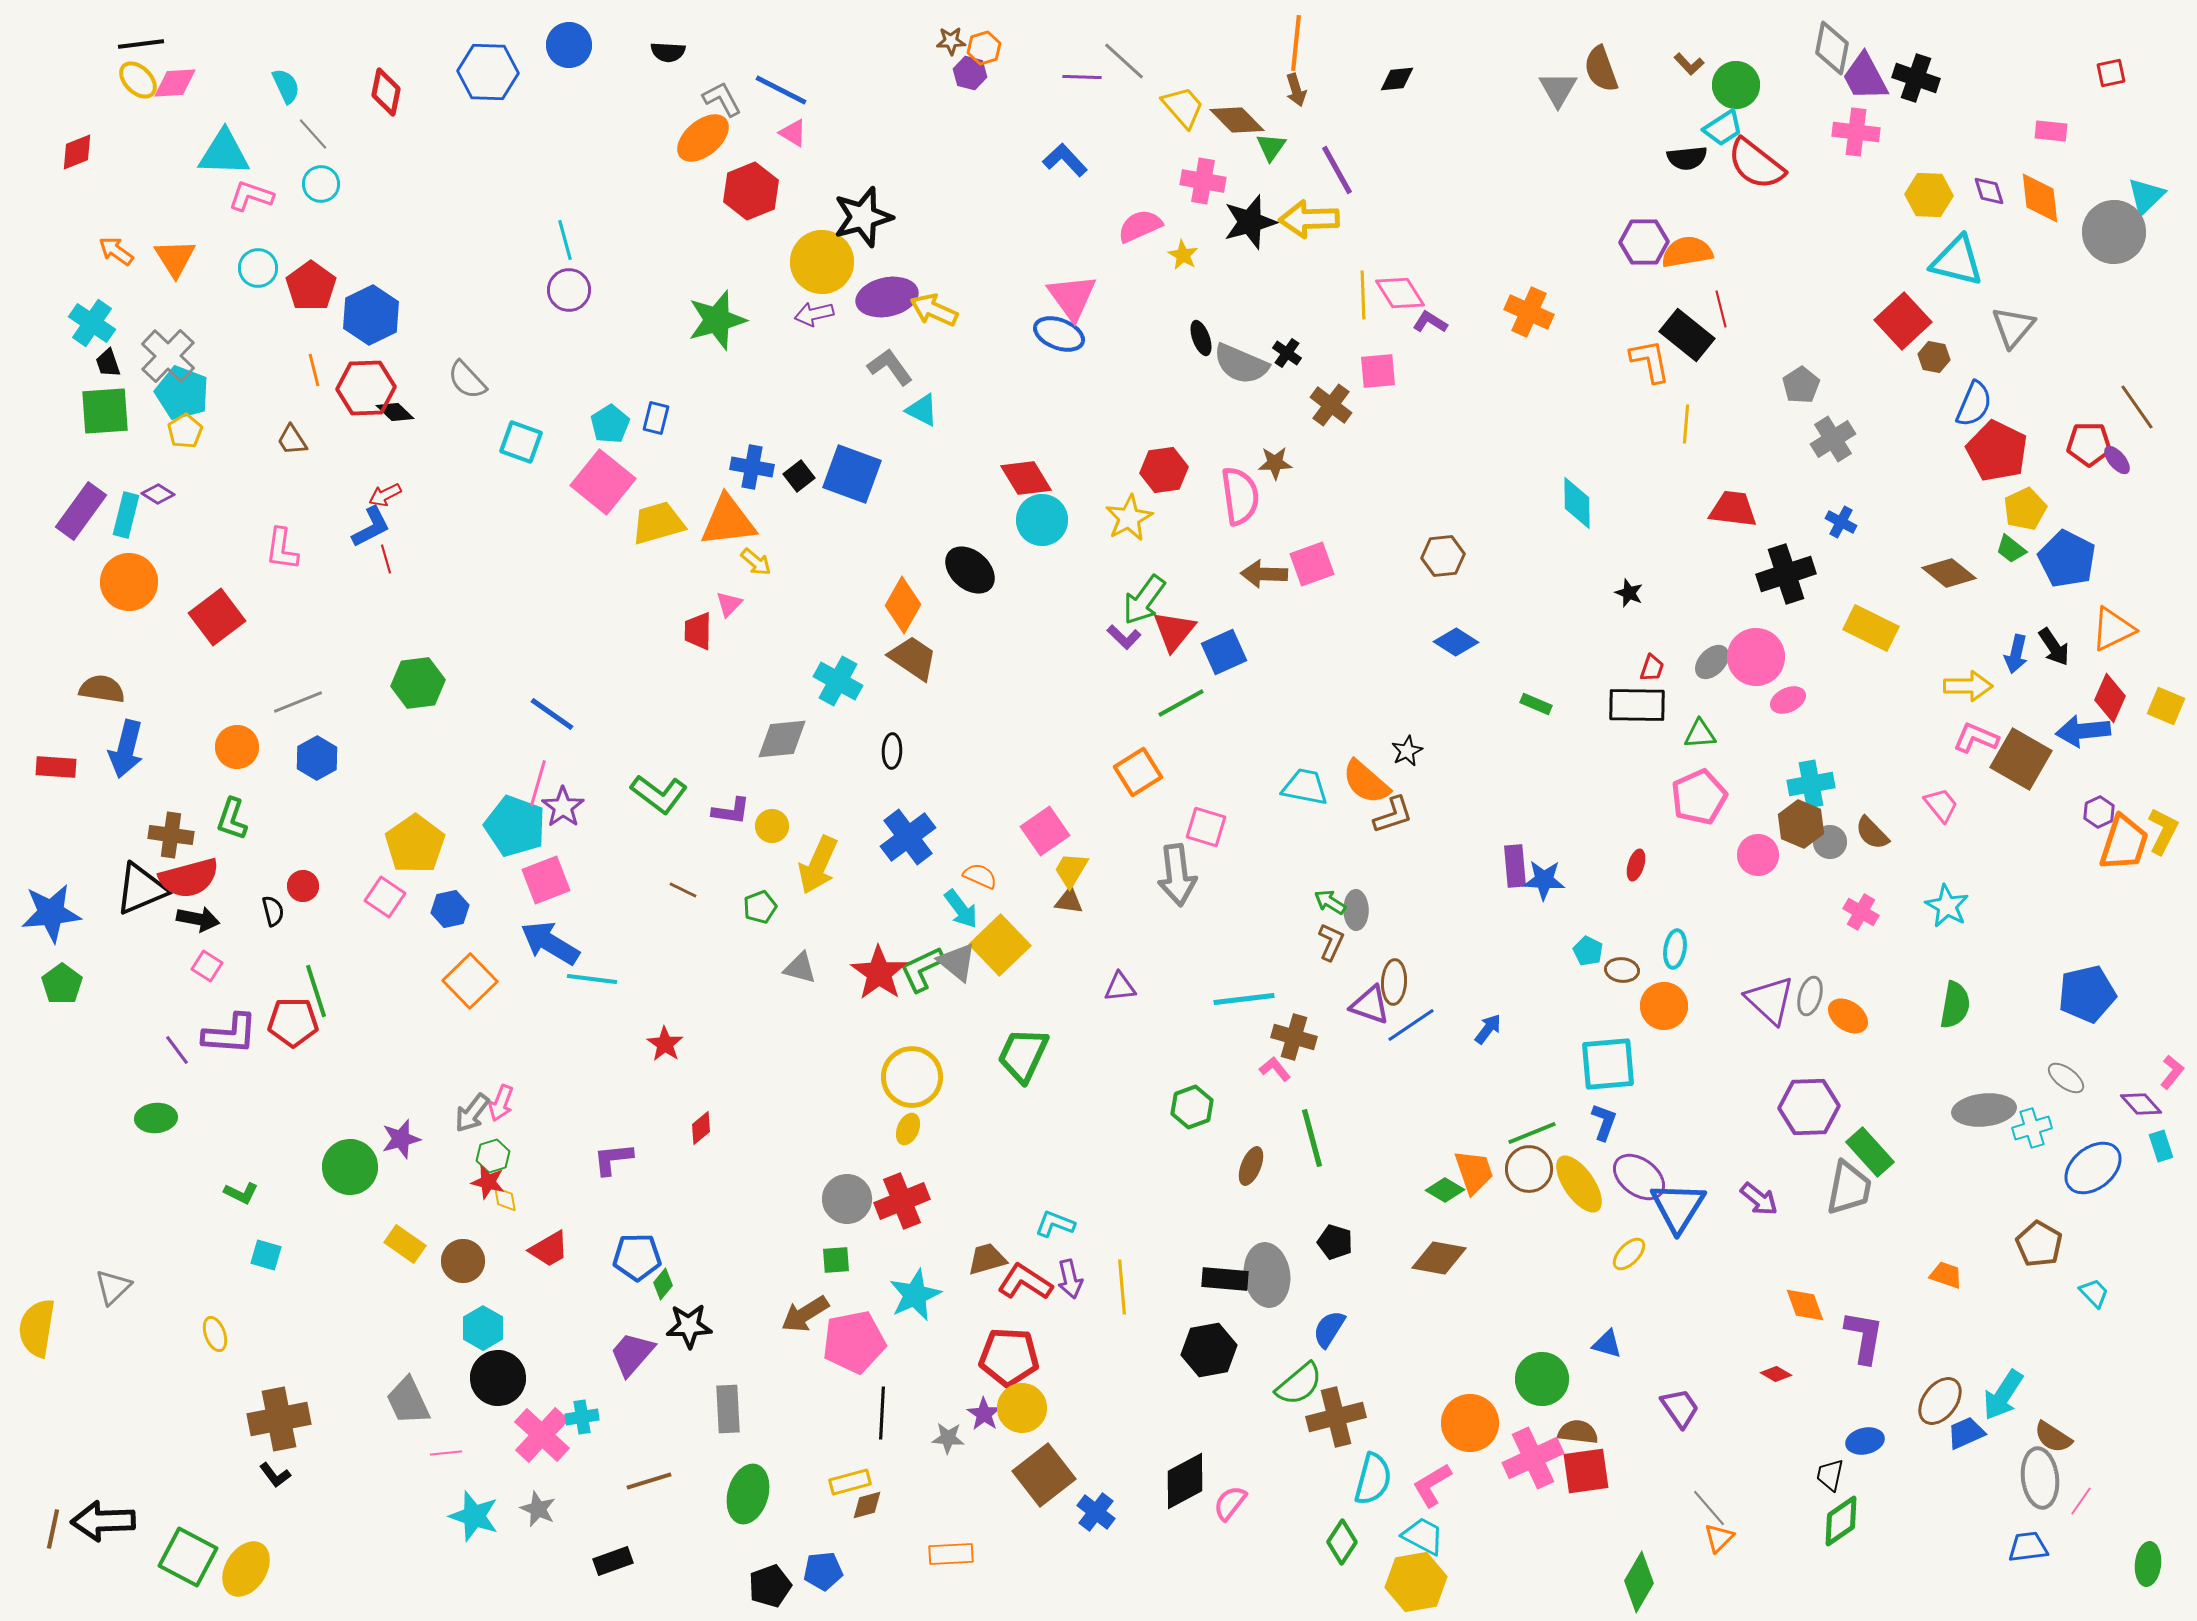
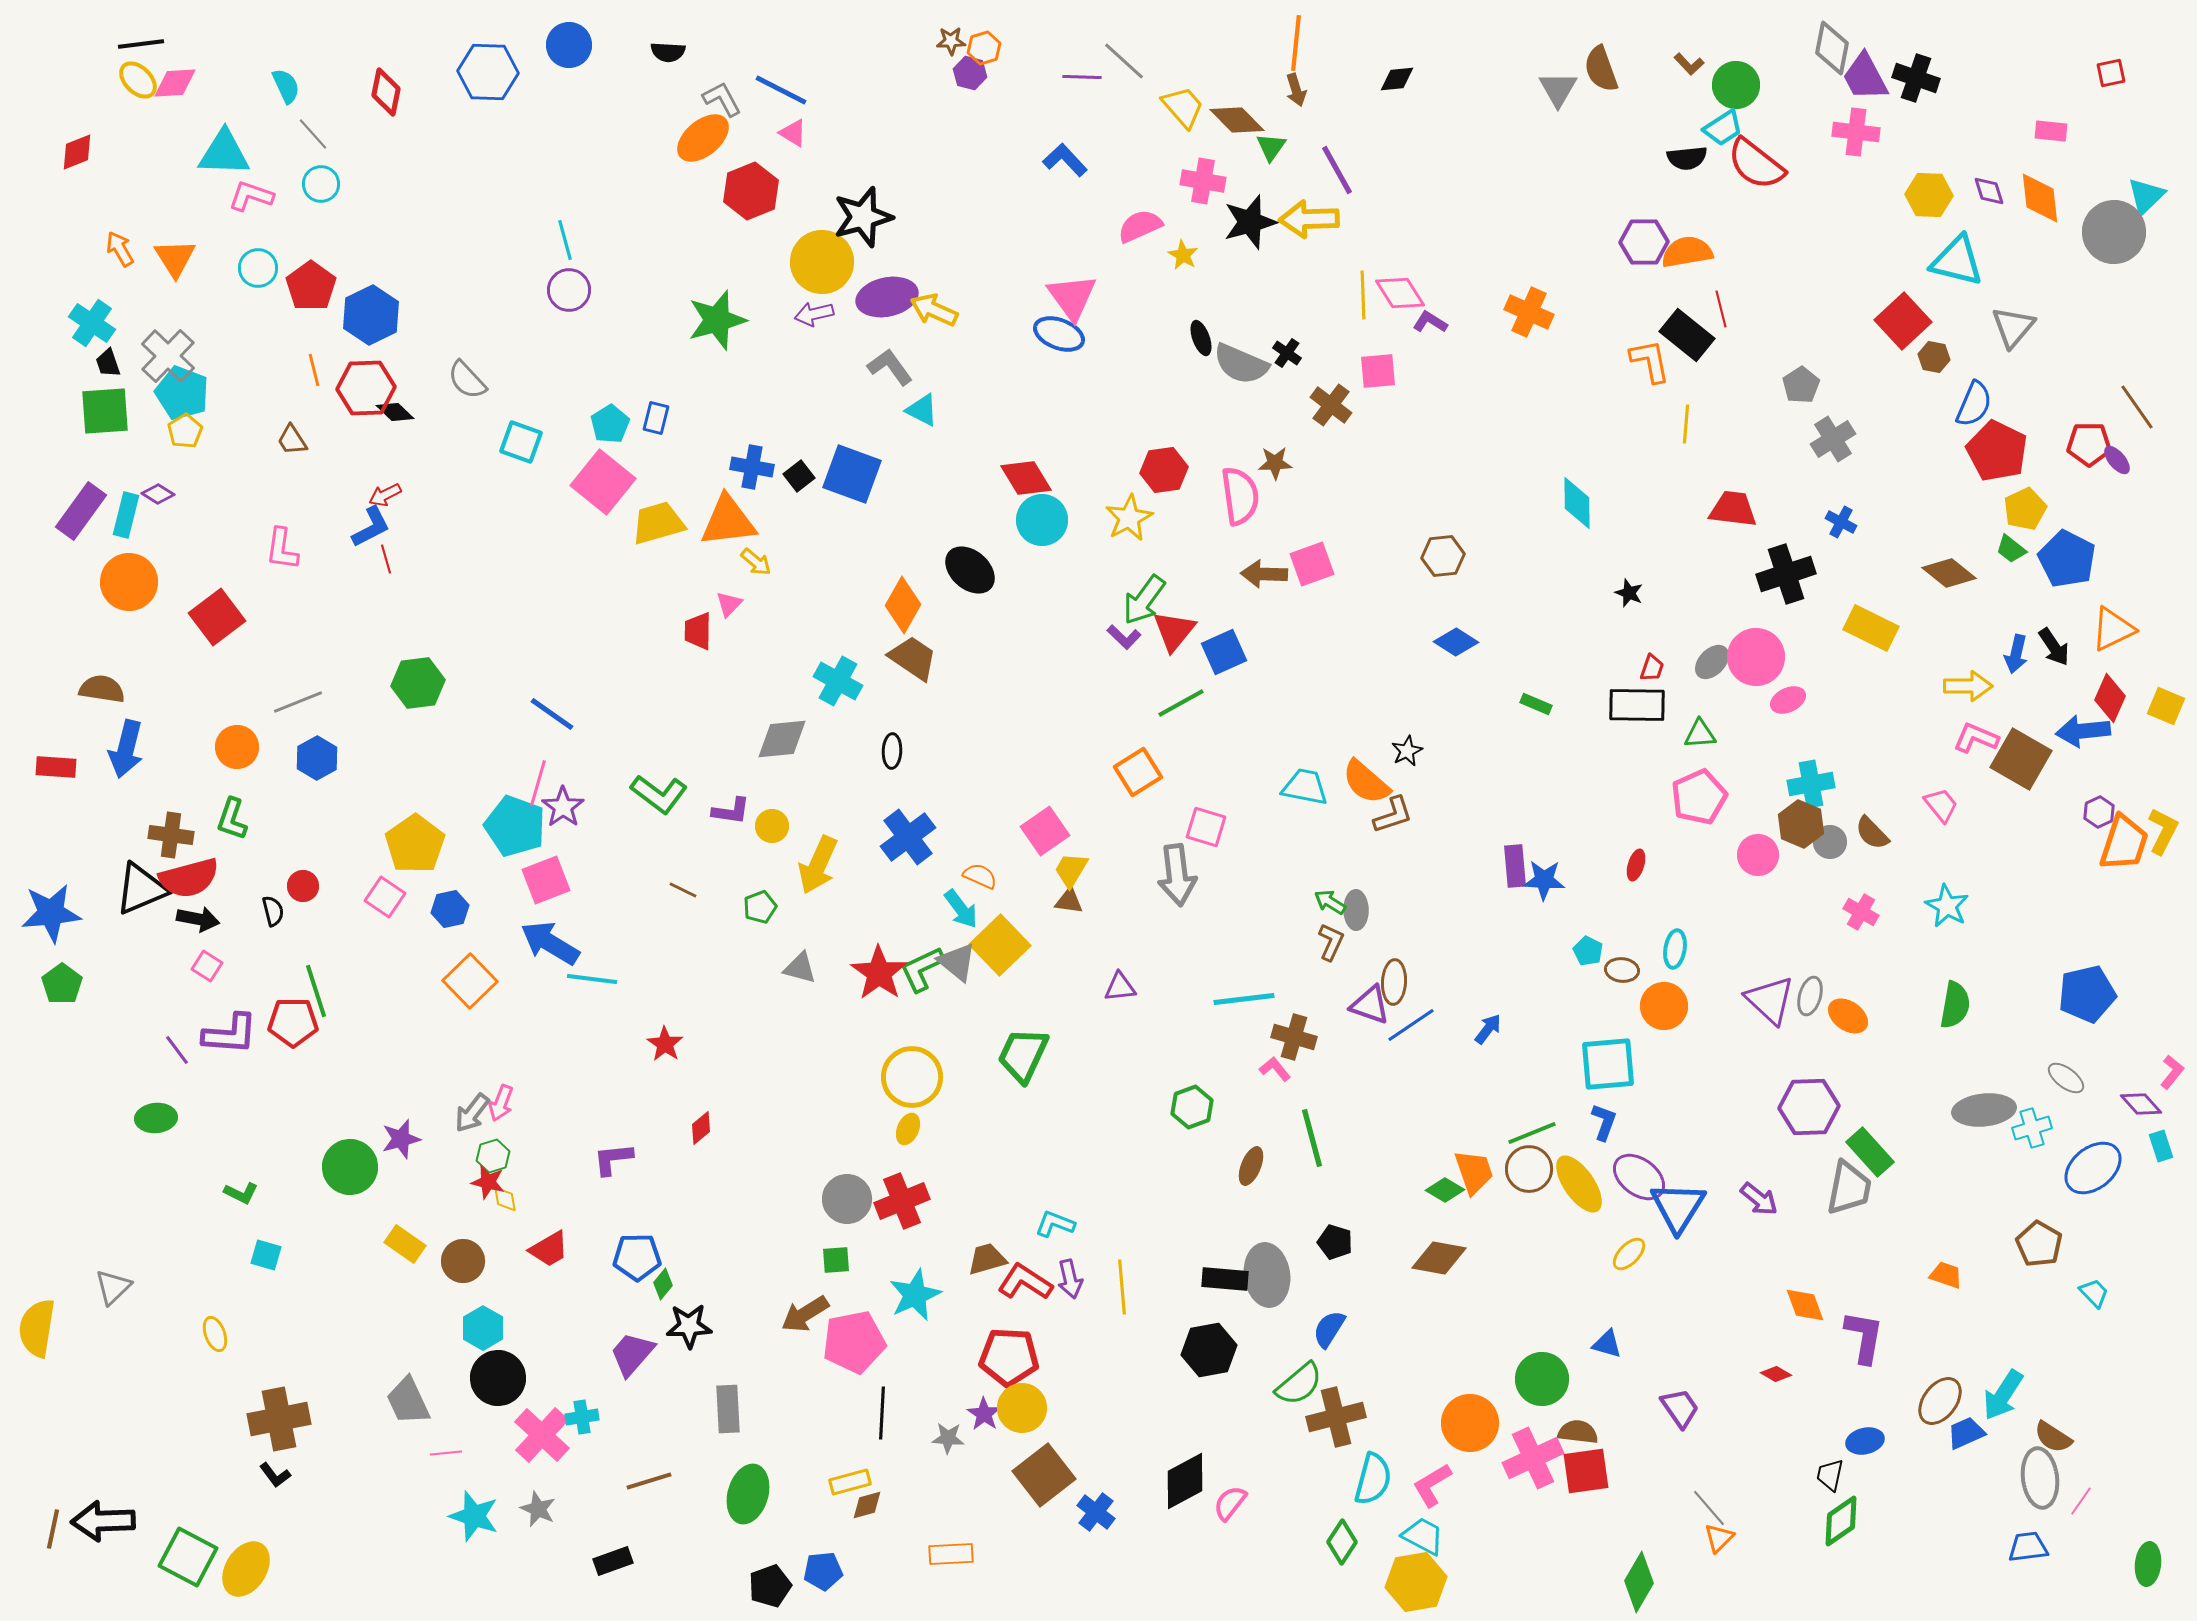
orange arrow at (116, 251): moved 4 px right, 2 px up; rotated 24 degrees clockwise
